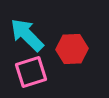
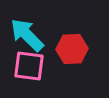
pink square: moved 2 px left, 6 px up; rotated 24 degrees clockwise
